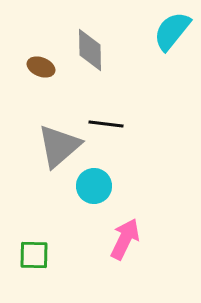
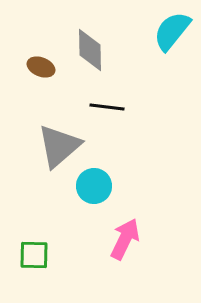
black line: moved 1 px right, 17 px up
